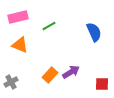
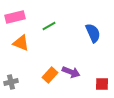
pink rectangle: moved 3 px left
blue semicircle: moved 1 px left, 1 px down
orange triangle: moved 1 px right, 2 px up
purple arrow: rotated 54 degrees clockwise
gray cross: rotated 16 degrees clockwise
